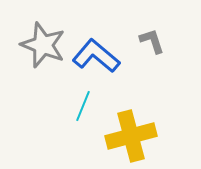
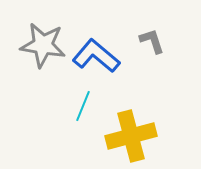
gray star: rotated 12 degrees counterclockwise
